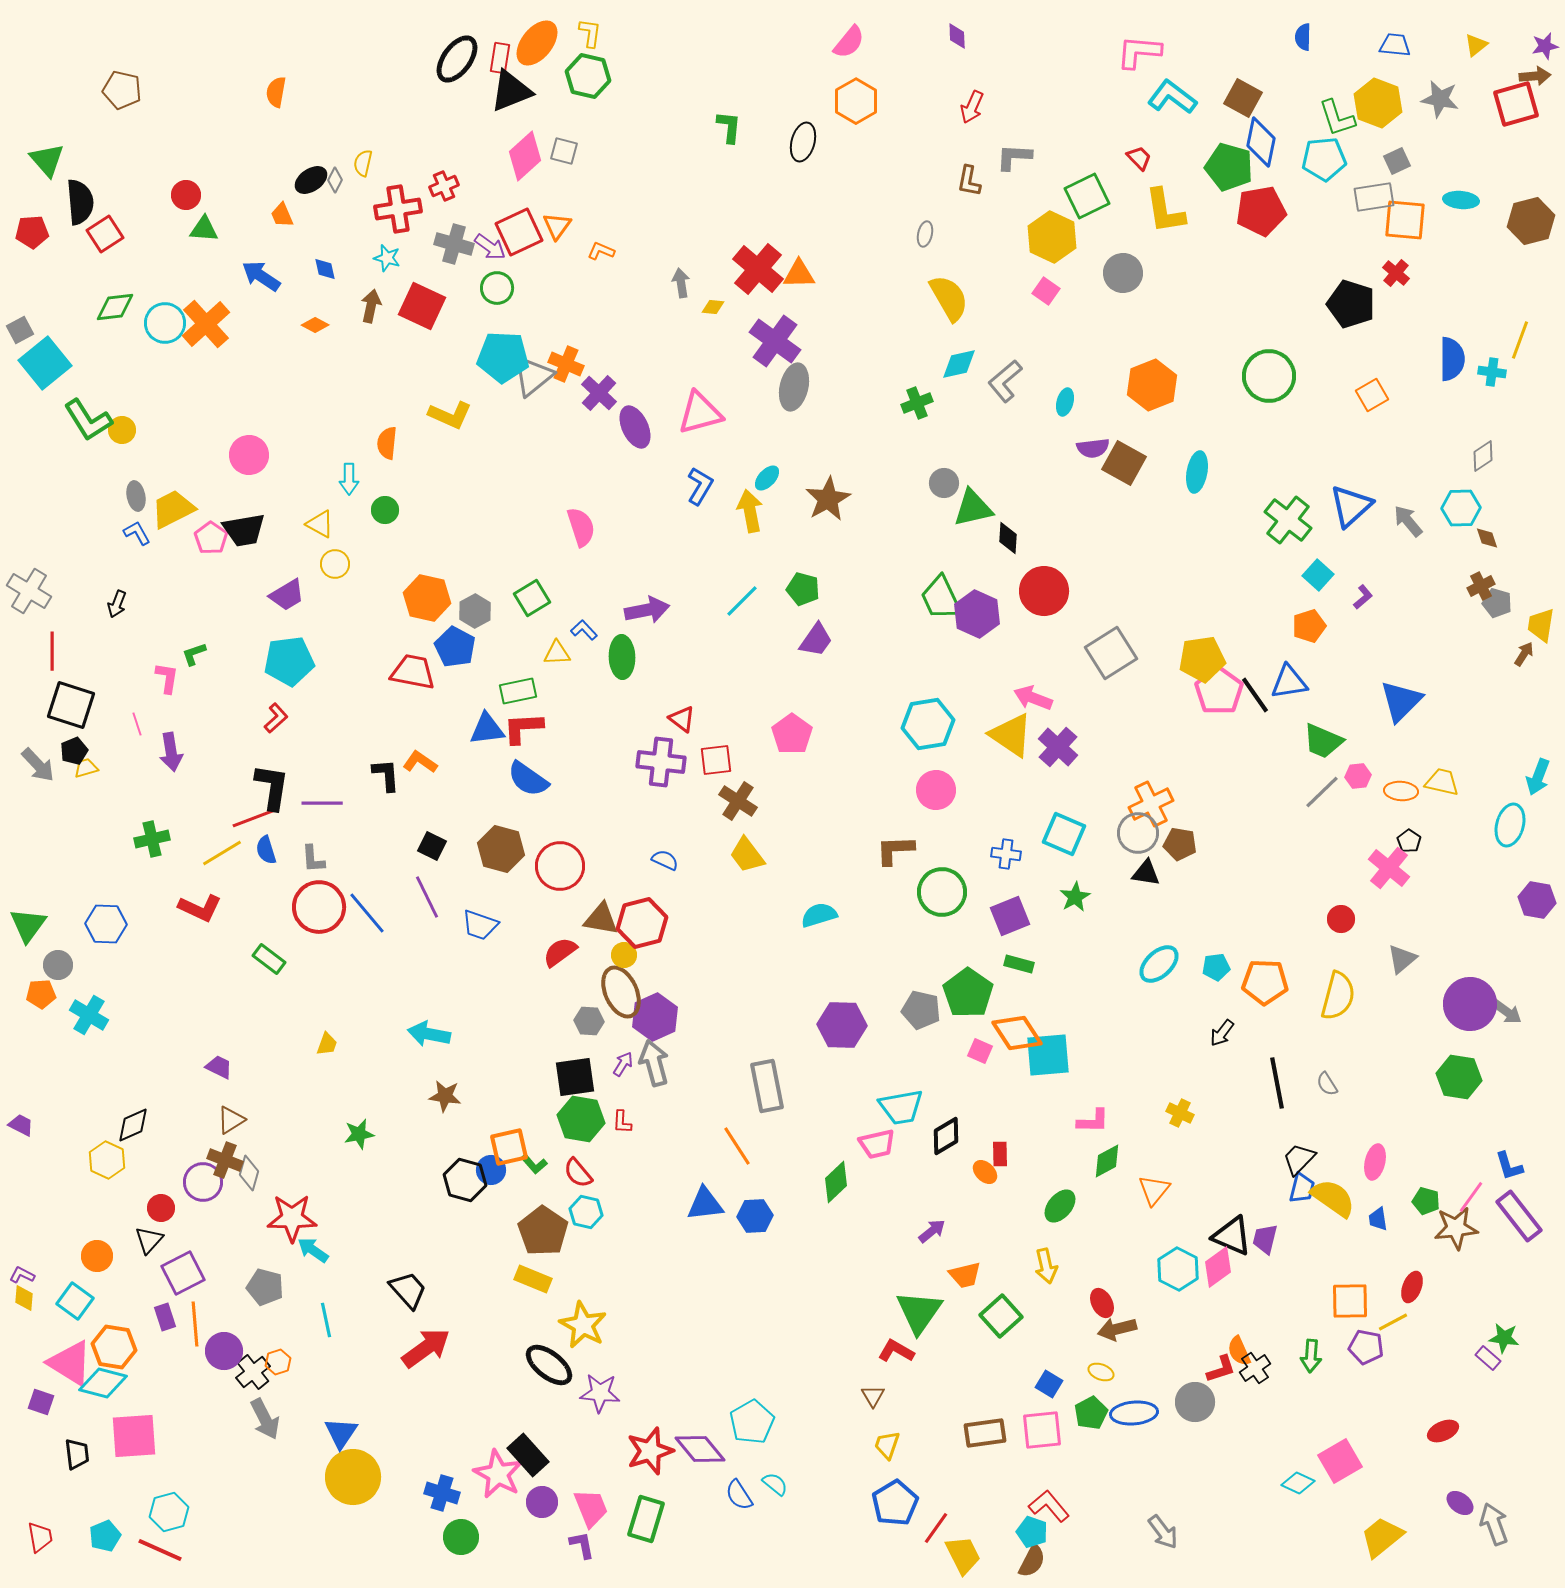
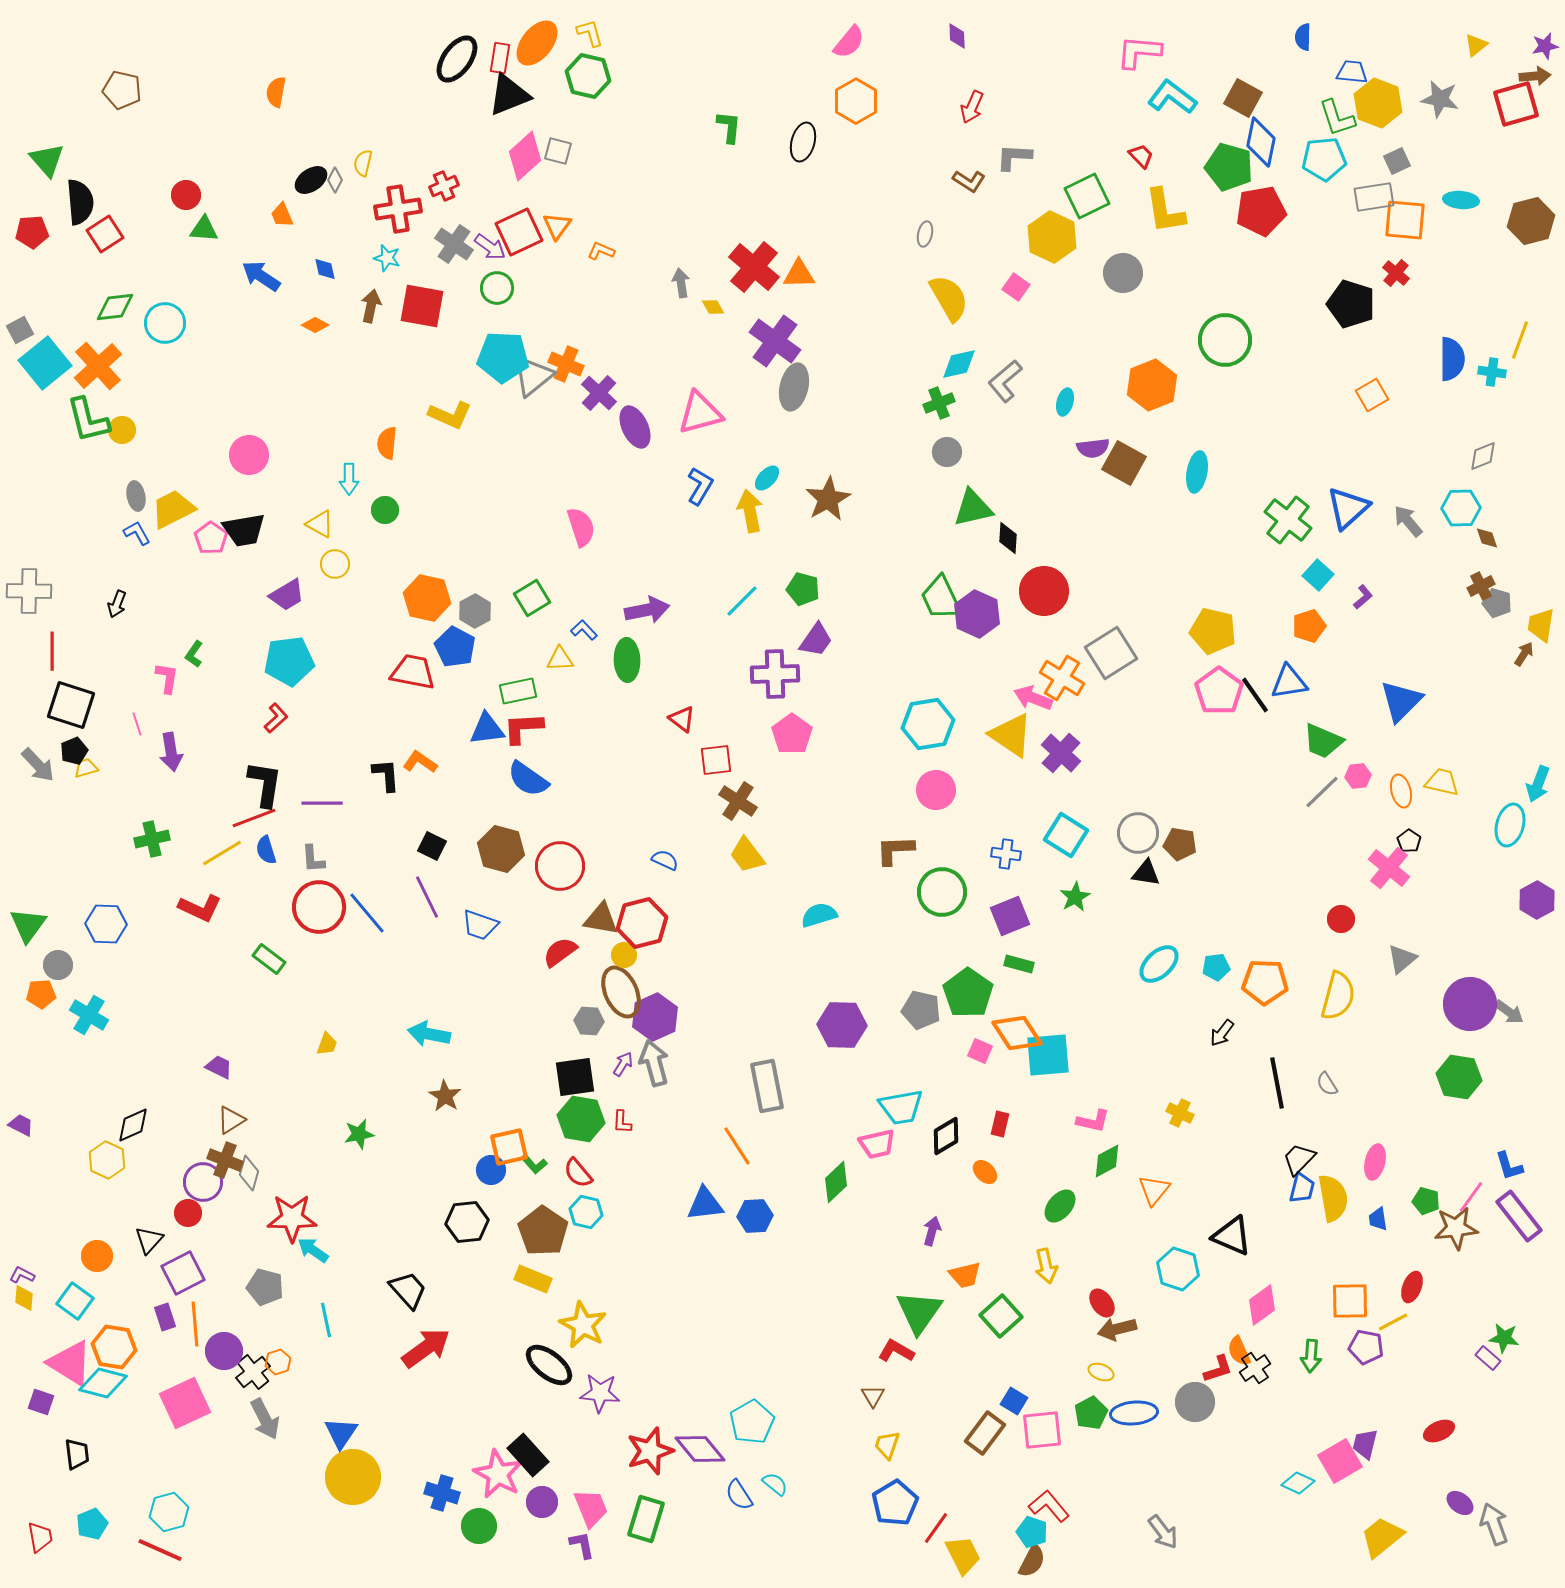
yellow L-shape at (590, 33): rotated 24 degrees counterclockwise
blue trapezoid at (1395, 45): moved 43 px left, 27 px down
black triangle at (511, 91): moved 2 px left, 4 px down
gray square at (564, 151): moved 6 px left
red trapezoid at (1139, 158): moved 2 px right, 2 px up
brown L-shape at (969, 181): rotated 68 degrees counterclockwise
gray cross at (454, 244): rotated 18 degrees clockwise
red cross at (758, 269): moved 4 px left, 2 px up
pink square at (1046, 291): moved 30 px left, 4 px up
red square at (422, 306): rotated 15 degrees counterclockwise
yellow diamond at (713, 307): rotated 55 degrees clockwise
orange cross at (206, 324): moved 108 px left, 42 px down
green circle at (1269, 376): moved 44 px left, 36 px up
green cross at (917, 403): moved 22 px right
green L-shape at (88, 420): rotated 18 degrees clockwise
gray diamond at (1483, 456): rotated 12 degrees clockwise
gray circle at (944, 483): moved 3 px right, 31 px up
blue triangle at (1351, 506): moved 3 px left, 2 px down
gray cross at (29, 591): rotated 30 degrees counterclockwise
yellow triangle at (557, 653): moved 3 px right, 6 px down
green L-shape at (194, 654): rotated 36 degrees counterclockwise
green ellipse at (622, 657): moved 5 px right, 3 px down
yellow pentagon at (1202, 659): moved 11 px right, 28 px up; rotated 21 degrees clockwise
purple cross at (1058, 747): moved 3 px right, 6 px down
purple cross at (661, 762): moved 114 px right, 88 px up; rotated 9 degrees counterclockwise
cyan arrow at (1538, 777): moved 7 px down
black L-shape at (272, 787): moved 7 px left, 3 px up
orange ellipse at (1401, 791): rotated 72 degrees clockwise
orange cross at (1151, 804): moved 89 px left, 126 px up; rotated 33 degrees counterclockwise
cyan square at (1064, 834): moved 2 px right, 1 px down; rotated 9 degrees clockwise
purple hexagon at (1537, 900): rotated 21 degrees clockwise
gray arrow at (1507, 1012): moved 2 px right
brown star at (445, 1096): rotated 24 degrees clockwise
pink L-shape at (1093, 1121): rotated 12 degrees clockwise
red rectangle at (1000, 1154): moved 30 px up; rotated 15 degrees clockwise
black hexagon at (465, 1180): moved 2 px right, 42 px down; rotated 21 degrees counterclockwise
yellow semicircle at (1333, 1198): rotated 45 degrees clockwise
red circle at (161, 1208): moved 27 px right, 5 px down
purple arrow at (932, 1231): rotated 36 degrees counterclockwise
purple trapezoid at (1265, 1239): moved 100 px right, 205 px down
pink diamond at (1218, 1267): moved 44 px right, 38 px down
cyan hexagon at (1178, 1269): rotated 9 degrees counterclockwise
red ellipse at (1102, 1303): rotated 8 degrees counterclockwise
red L-shape at (1221, 1369): moved 3 px left
blue square at (1049, 1384): moved 35 px left, 17 px down
red ellipse at (1443, 1431): moved 4 px left
brown rectangle at (985, 1433): rotated 45 degrees counterclockwise
pink square at (134, 1436): moved 51 px right, 33 px up; rotated 21 degrees counterclockwise
cyan pentagon at (105, 1536): moved 13 px left, 12 px up
green circle at (461, 1537): moved 18 px right, 11 px up
